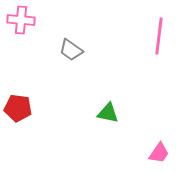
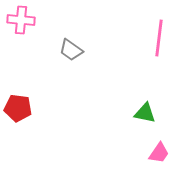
pink line: moved 2 px down
green triangle: moved 37 px right
